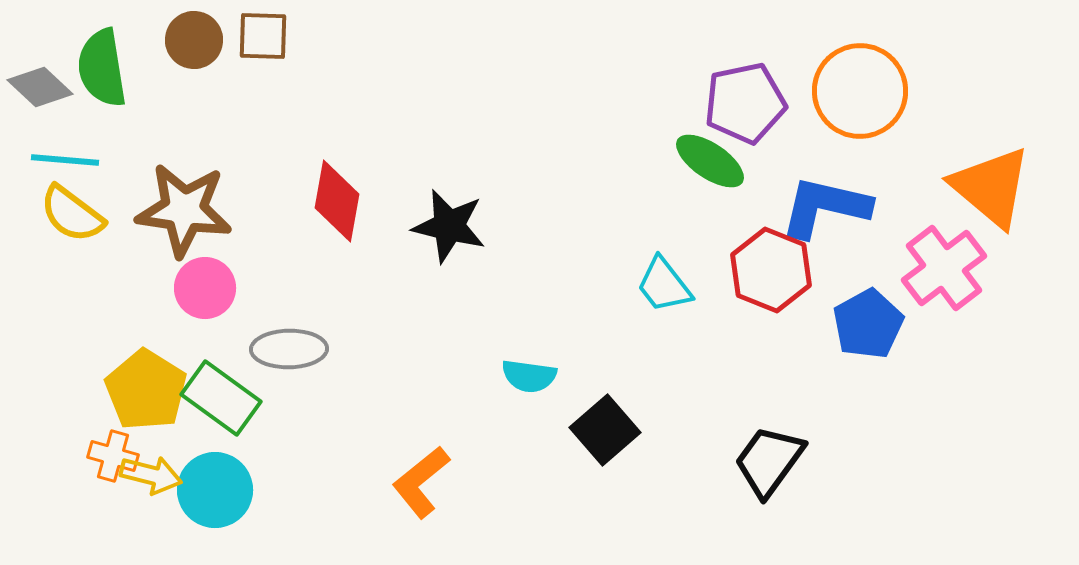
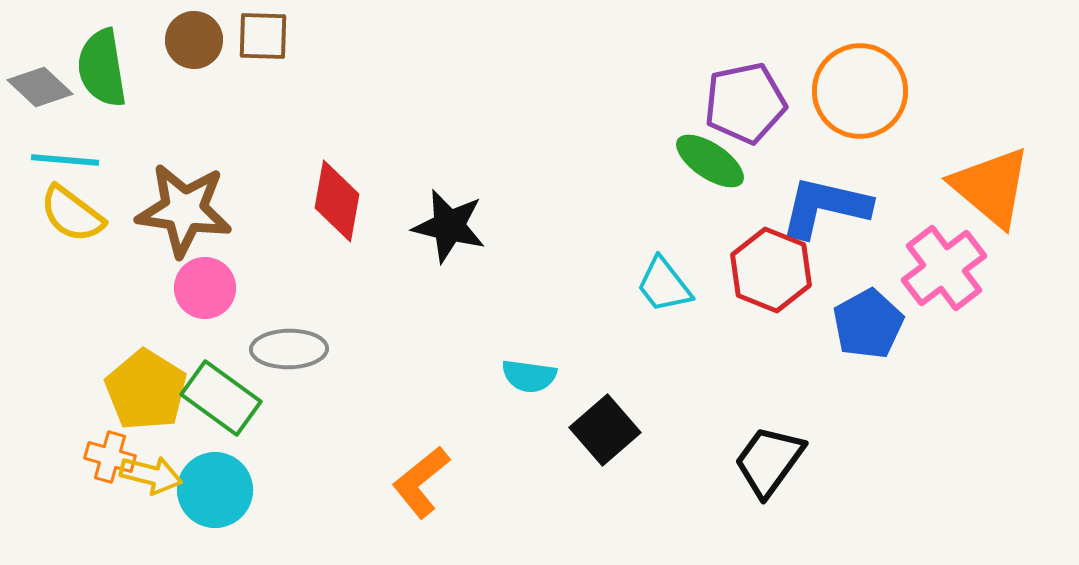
orange cross: moved 3 px left, 1 px down
